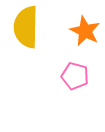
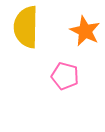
pink pentagon: moved 10 px left
